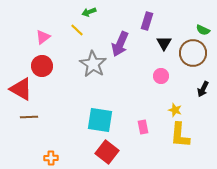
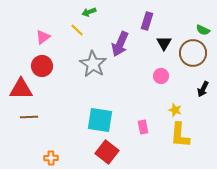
red triangle: rotated 30 degrees counterclockwise
